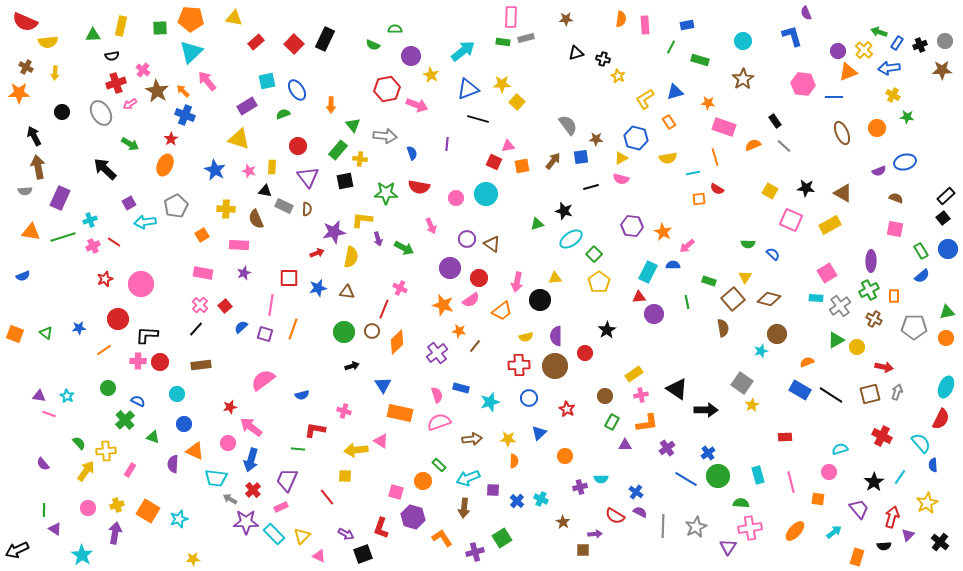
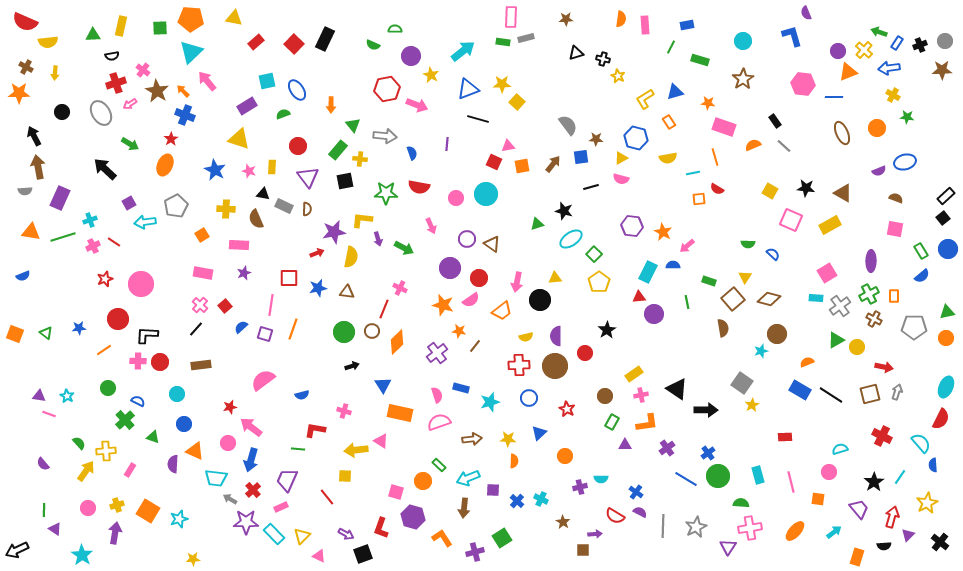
brown arrow at (553, 161): moved 3 px down
black triangle at (265, 191): moved 2 px left, 3 px down
green cross at (869, 290): moved 4 px down
